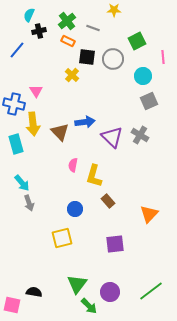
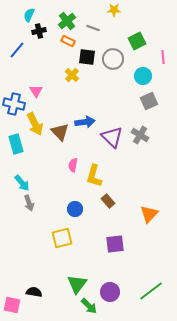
yellow arrow: moved 2 px right; rotated 20 degrees counterclockwise
